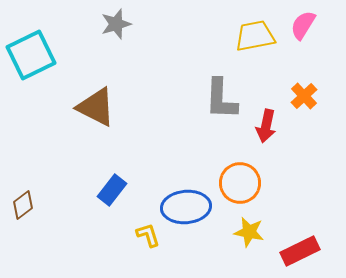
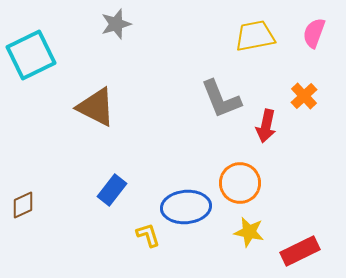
pink semicircle: moved 11 px right, 8 px down; rotated 12 degrees counterclockwise
gray L-shape: rotated 24 degrees counterclockwise
brown diamond: rotated 12 degrees clockwise
